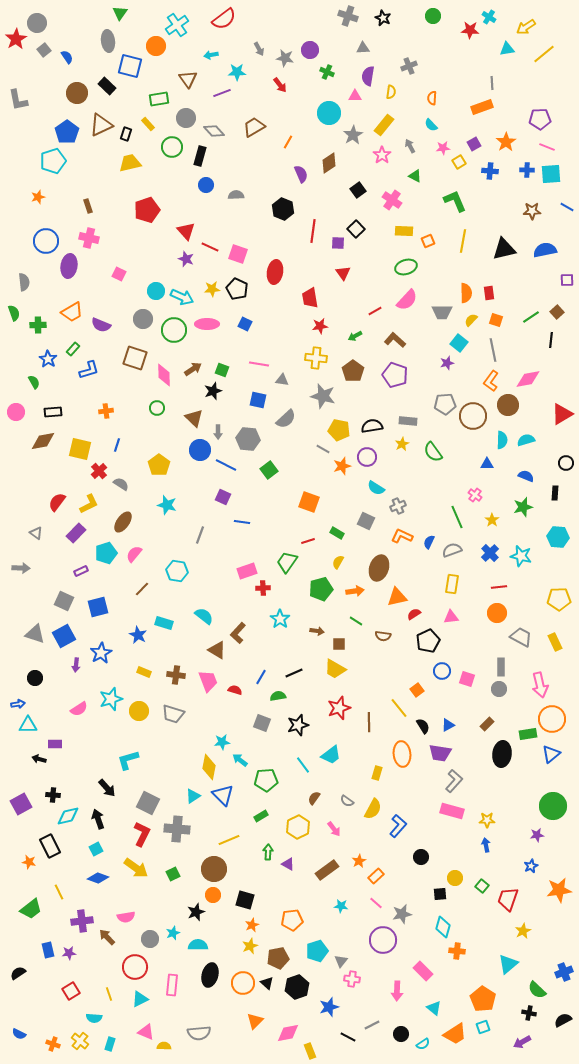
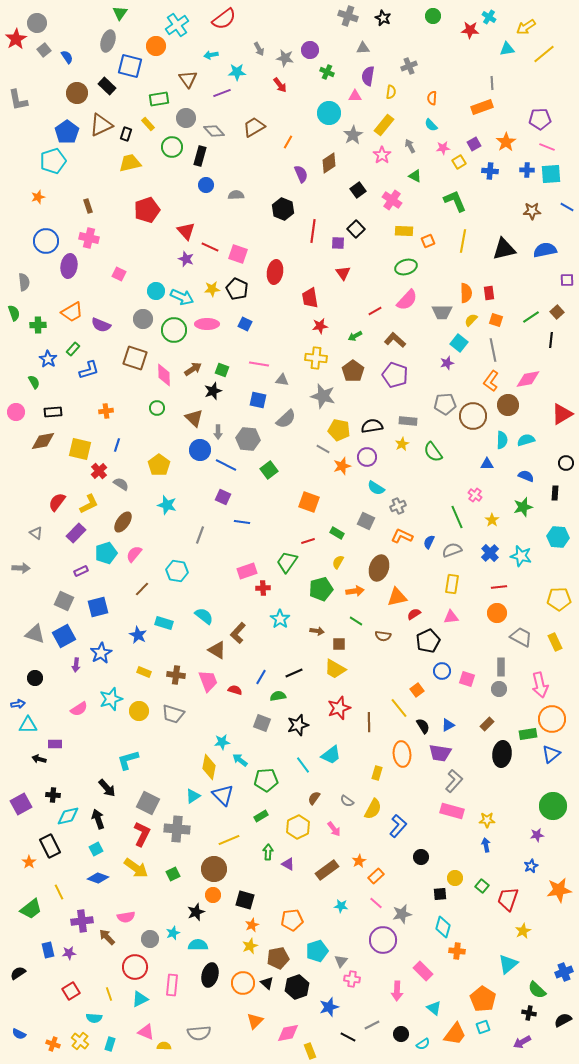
gray ellipse at (108, 41): rotated 25 degrees clockwise
orange star at (29, 862): rotated 24 degrees clockwise
orange trapezoid at (455, 1034): rotated 20 degrees counterclockwise
